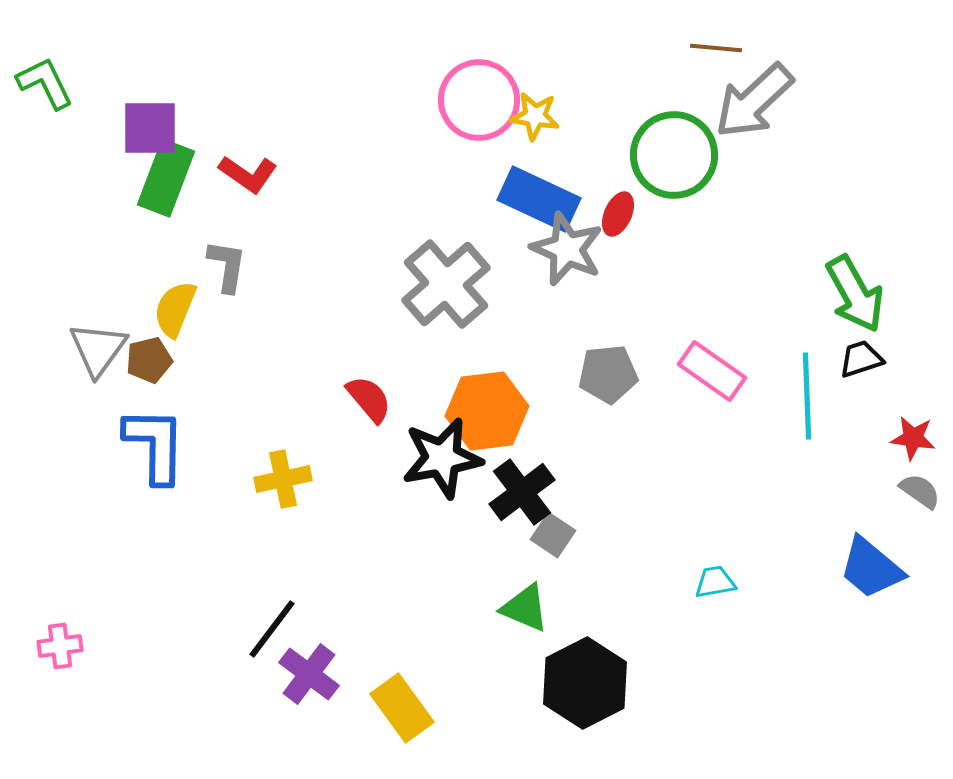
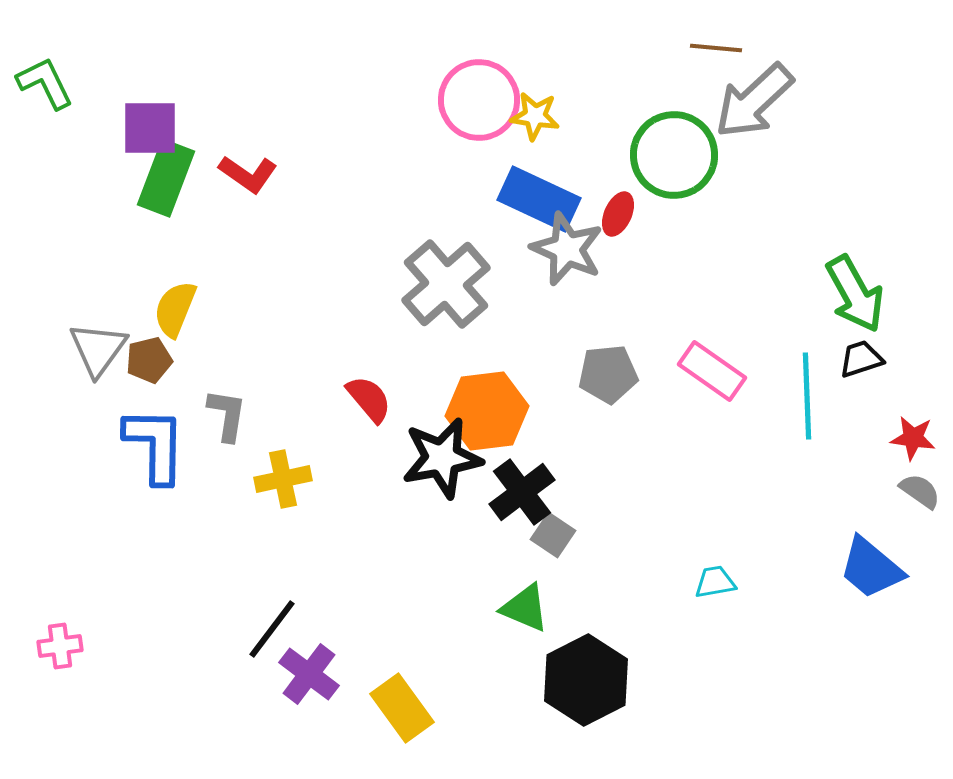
gray L-shape: moved 149 px down
black hexagon: moved 1 px right, 3 px up
